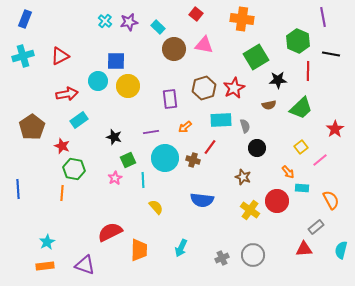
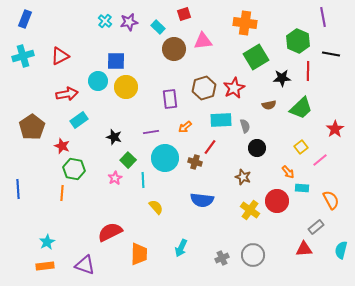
red square at (196, 14): moved 12 px left; rotated 32 degrees clockwise
orange cross at (242, 19): moved 3 px right, 4 px down
pink triangle at (204, 45): moved 1 px left, 4 px up; rotated 18 degrees counterclockwise
black star at (278, 80): moved 4 px right, 2 px up
yellow circle at (128, 86): moved 2 px left, 1 px down
green square at (128, 160): rotated 21 degrees counterclockwise
brown cross at (193, 160): moved 2 px right, 2 px down
orange trapezoid at (139, 250): moved 4 px down
